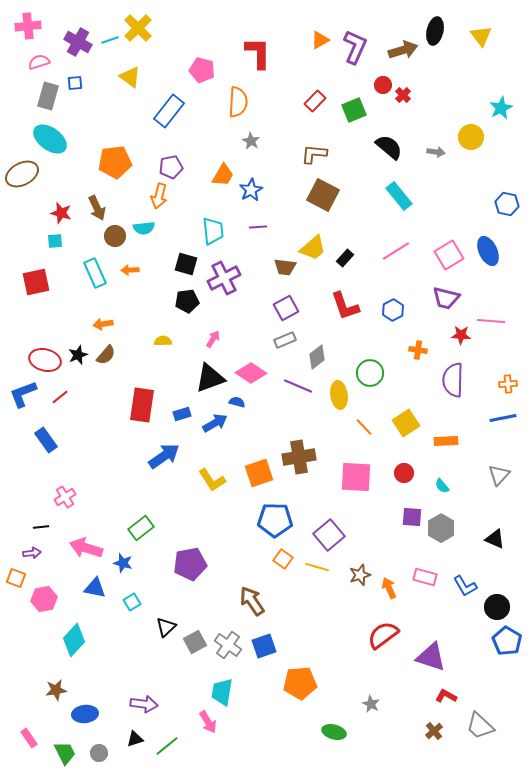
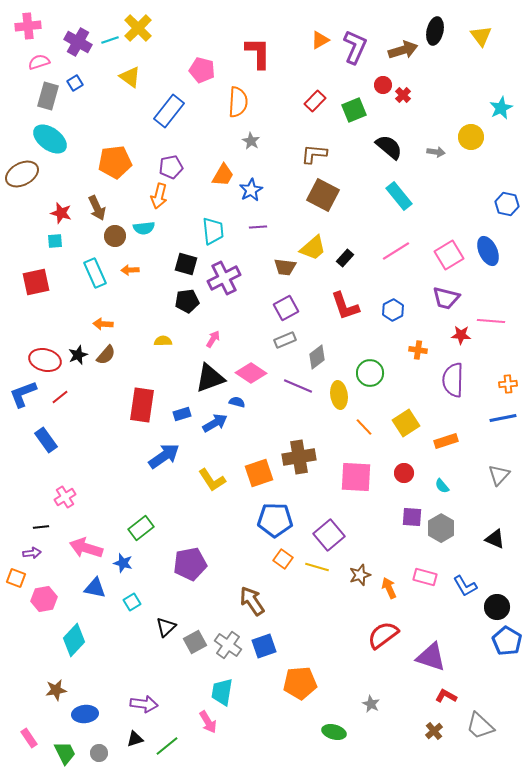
blue square at (75, 83): rotated 28 degrees counterclockwise
orange arrow at (103, 324): rotated 12 degrees clockwise
orange rectangle at (446, 441): rotated 15 degrees counterclockwise
